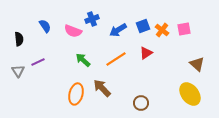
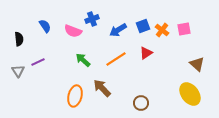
orange ellipse: moved 1 px left, 2 px down
